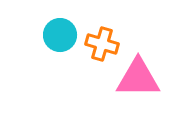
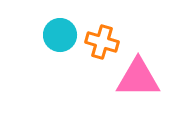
orange cross: moved 2 px up
